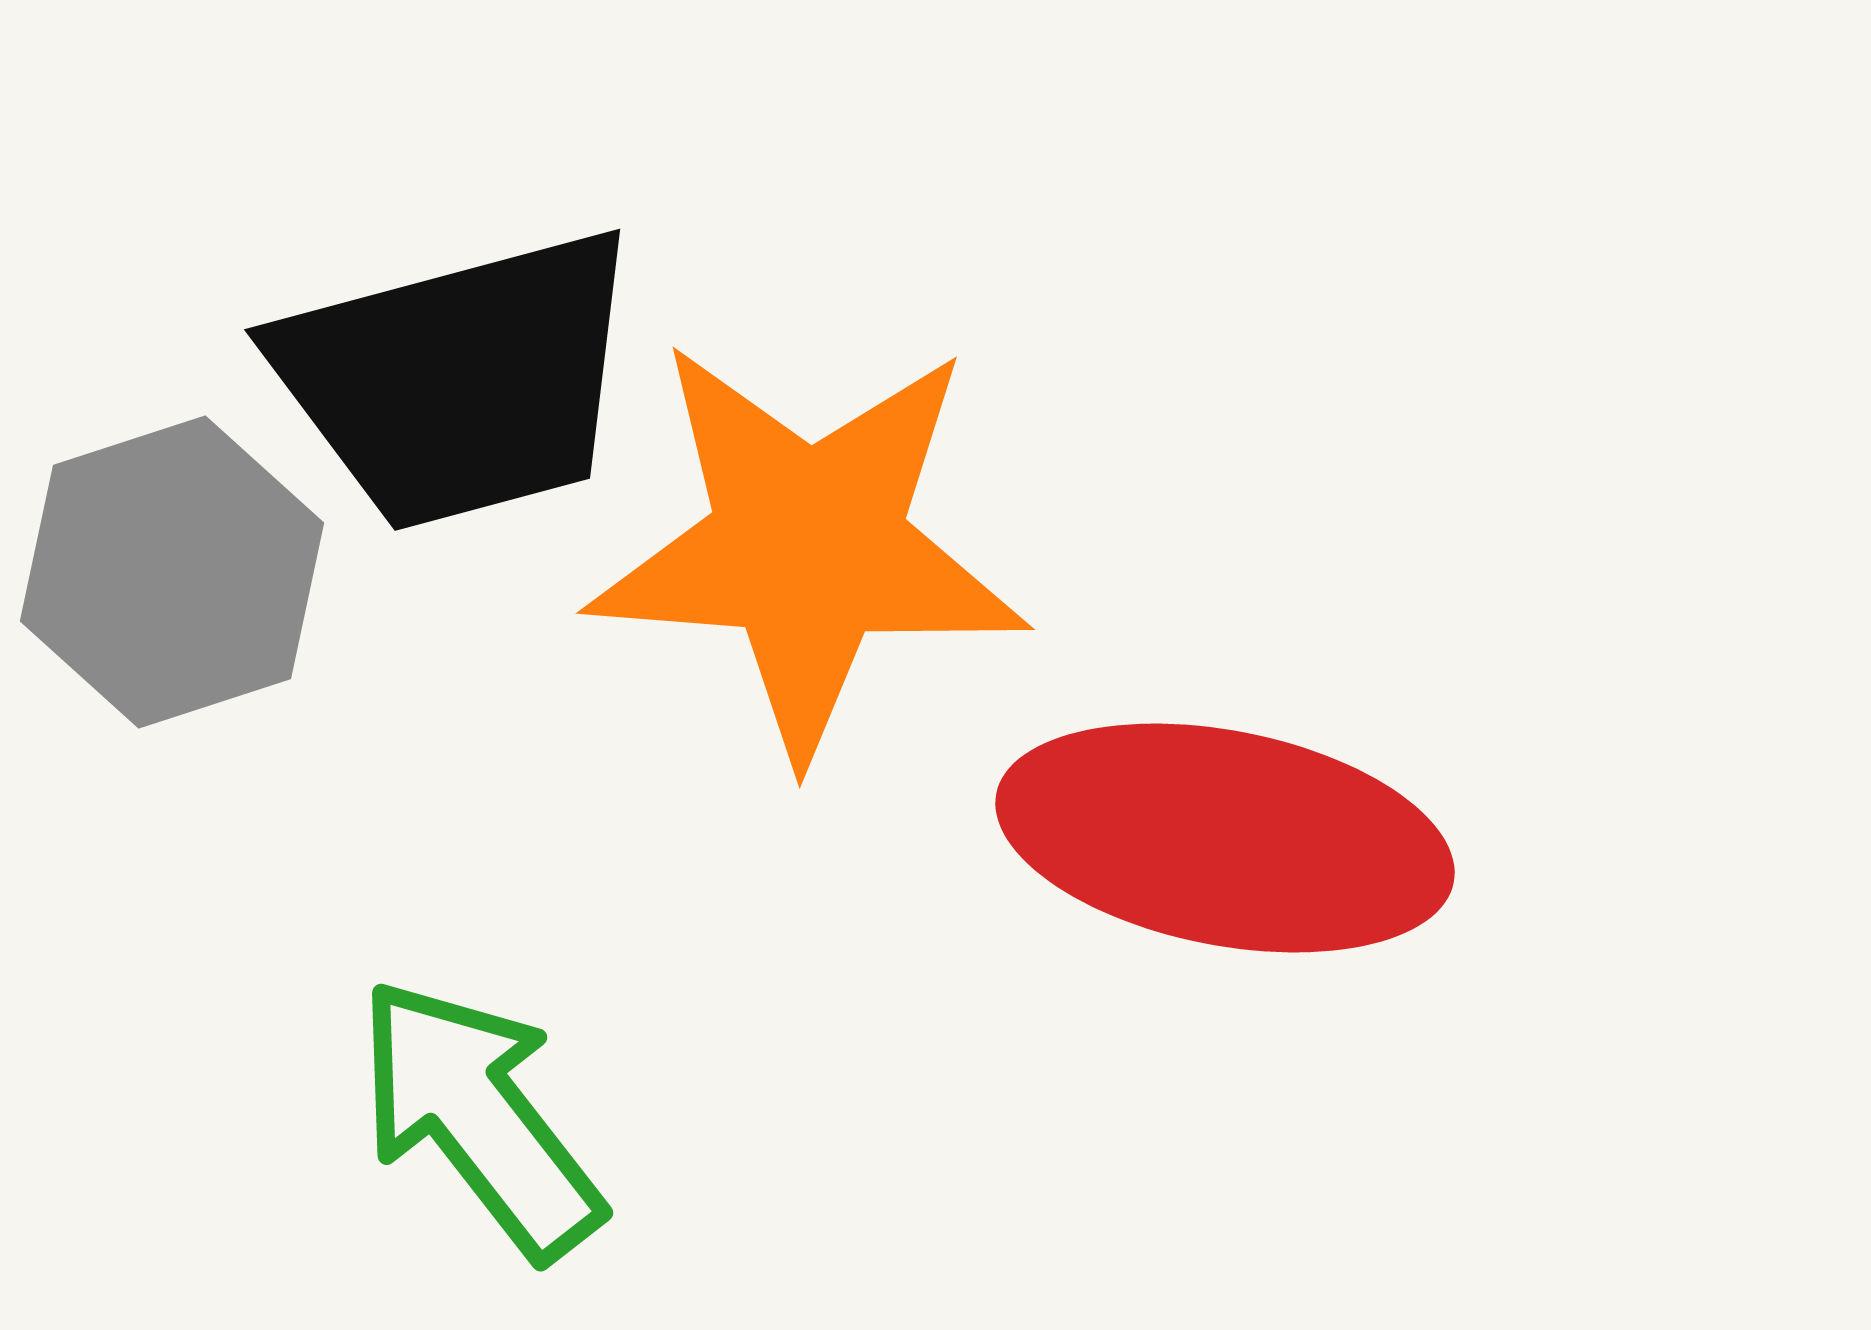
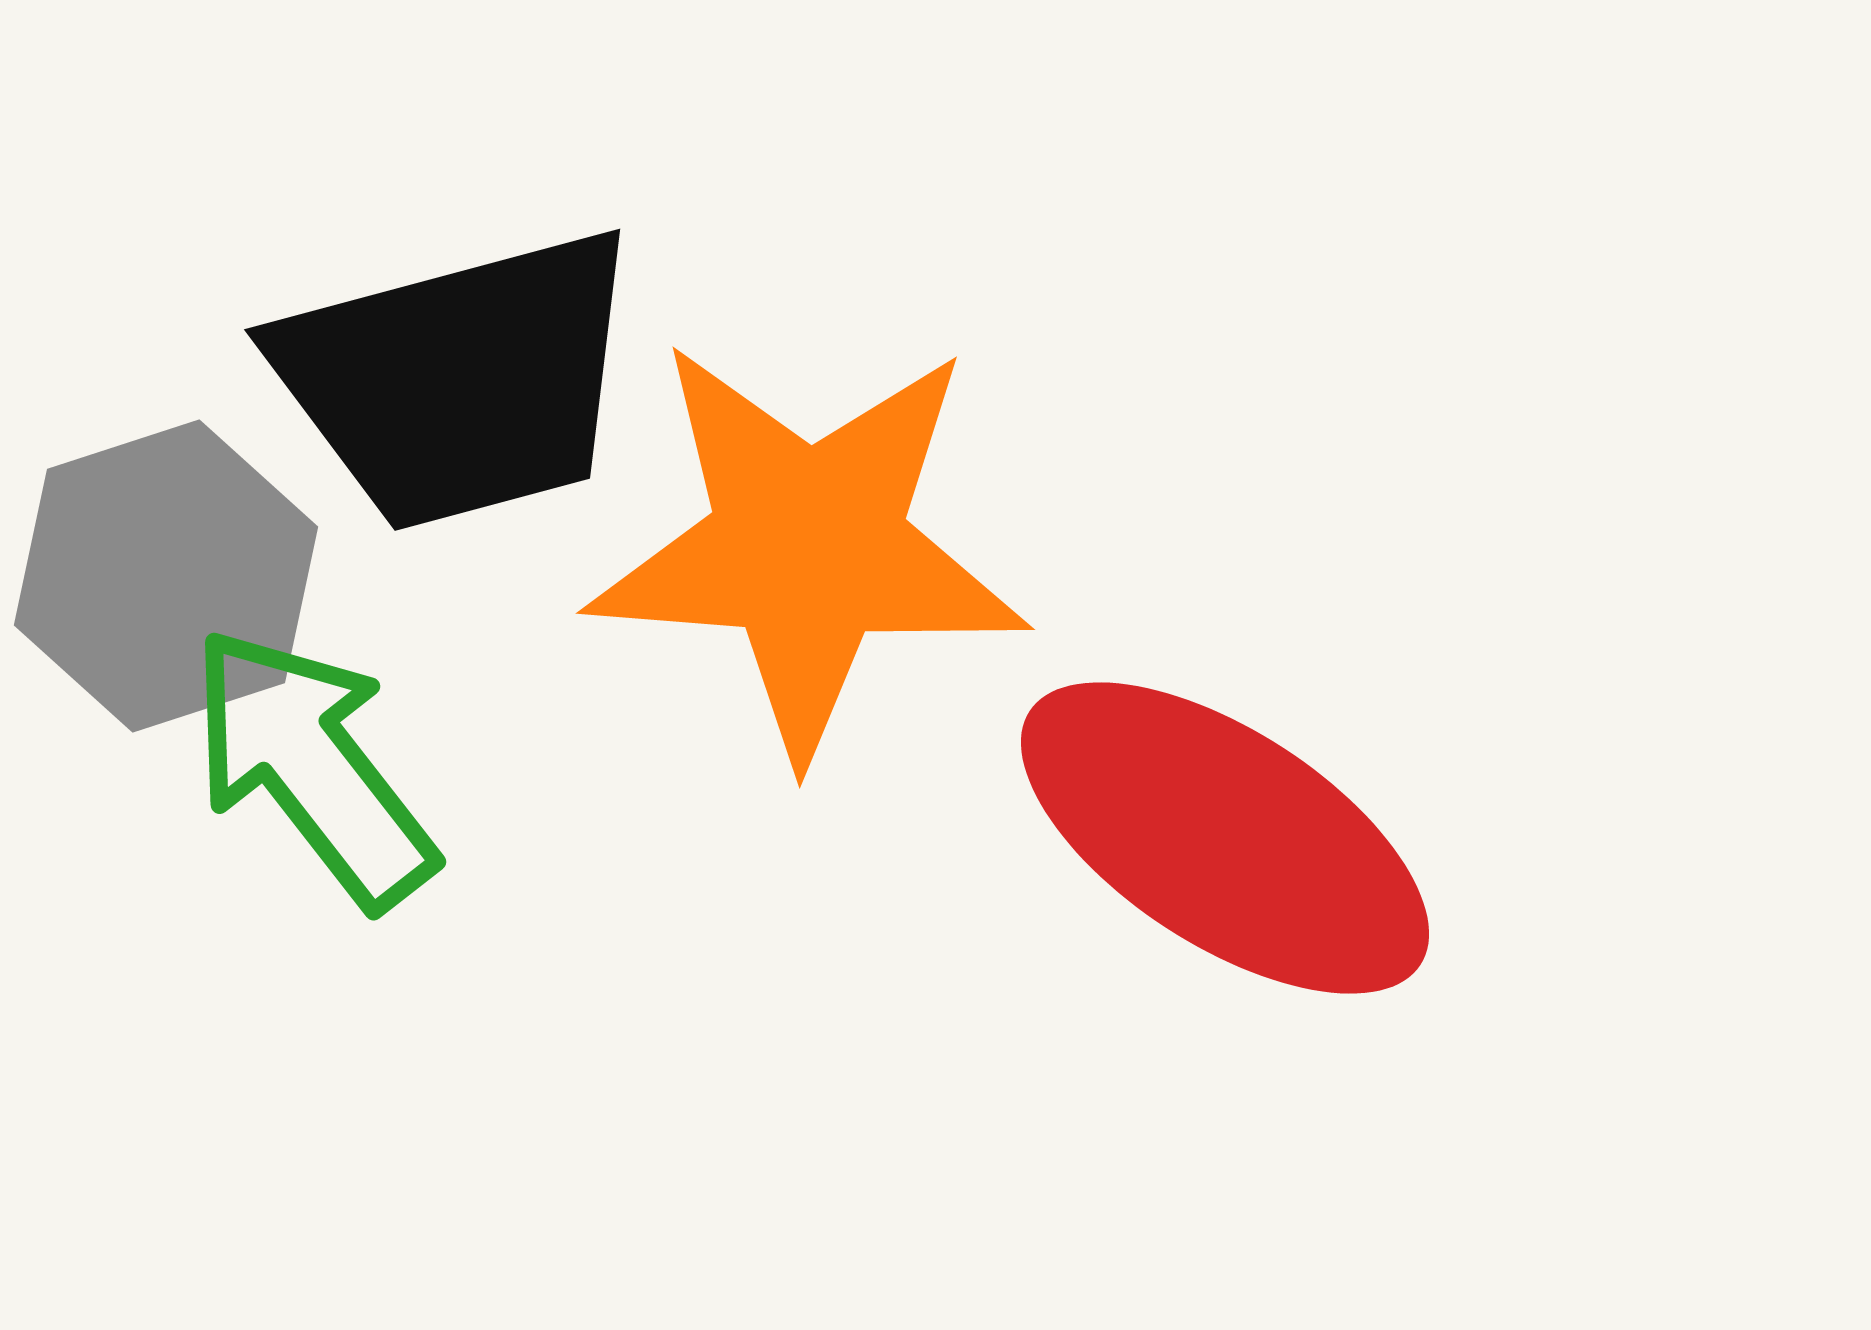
gray hexagon: moved 6 px left, 4 px down
red ellipse: rotated 22 degrees clockwise
green arrow: moved 167 px left, 351 px up
